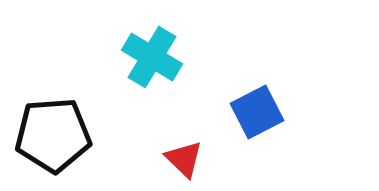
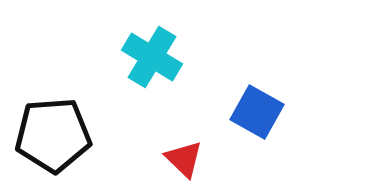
blue square: rotated 34 degrees counterclockwise
